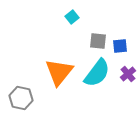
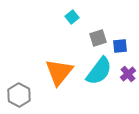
gray square: moved 3 px up; rotated 24 degrees counterclockwise
cyan semicircle: moved 2 px right, 2 px up
gray hexagon: moved 2 px left, 3 px up; rotated 15 degrees clockwise
